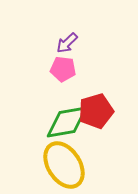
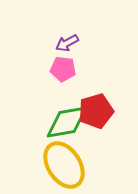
purple arrow: rotated 15 degrees clockwise
